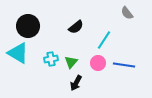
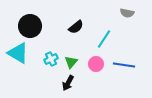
gray semicircle: rotated 40 degrees counterclockwise
black circle: moved 2 px right
cyan line: moved 1 px up
cyan cross: rotated 16 degrees counterclockwise
pink circle: moved 2 px left, 1 px down
black arrow: moved 8 px left
